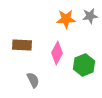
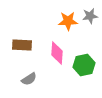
orange star: moved 2 px right, 2 px down
pink diamond: rotated 25 degrees counterclockwise
green hexagon: rotated 10 degrees clockwise
gray semicircle: moved 4 px left, 1 px up; rotated 84 degrees clockwise
